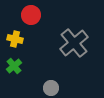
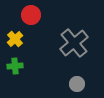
yellow cross: rotated 35 degrees clockwise
green cross: moved 1 px right; rotated 35 degrees clockwise
gray circle: moved 26 px right, 4 px up
